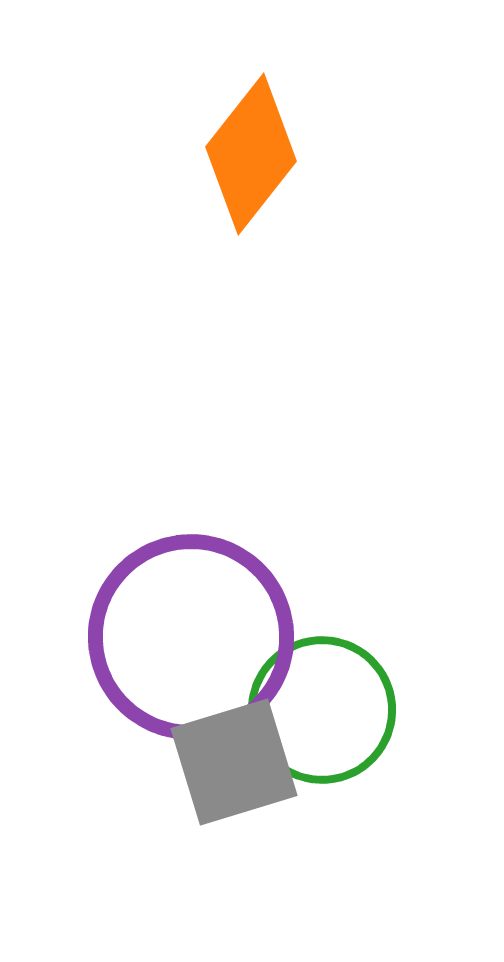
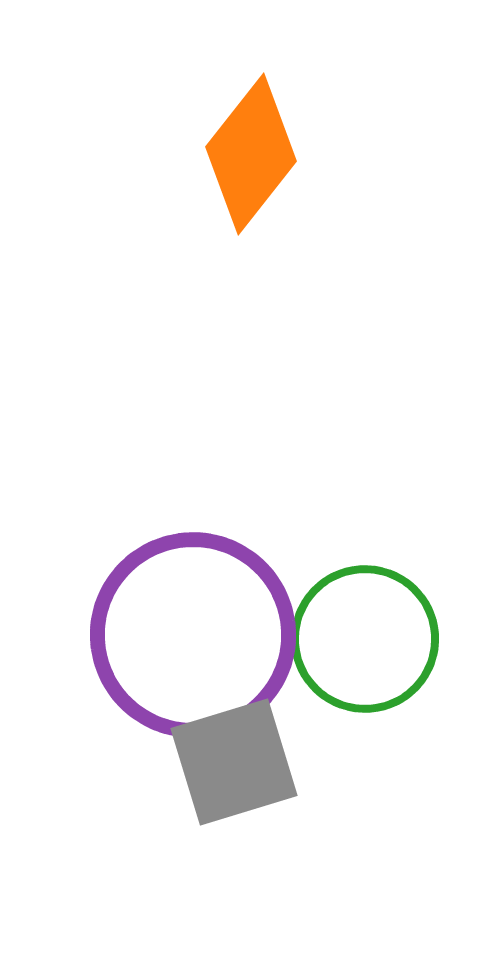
purple circle: moved 2 px right, 2 px up
green circle: moved 43 px right, 71 px up
